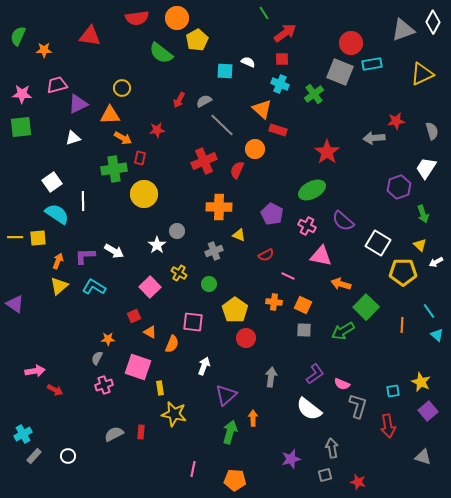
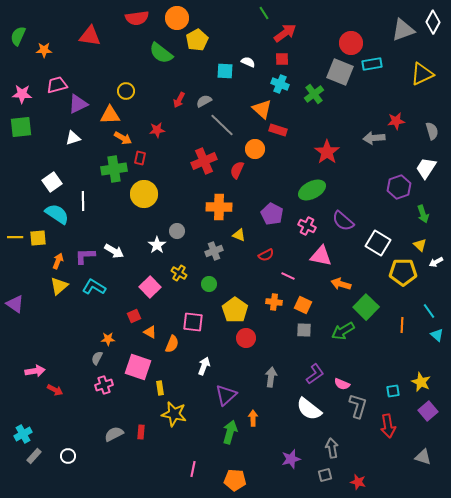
yellow circle at (122, 88): moved 4 px right, 3 px down
